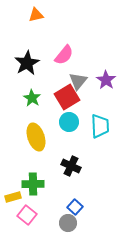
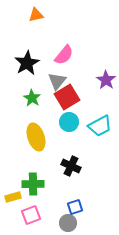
gray triangle: moved 21 px left
cyan trapezoid: rotated 65 degrees clockwise
blue square: rotated 28 degrees clockwise
pink square: moved 4 px right; rotated 30 degrees clockwise
